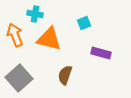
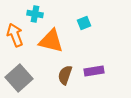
orange triangle: moved 2 px right, 2 px down
purple rectangle: moved 7 px left, 18 px down; rotated 24 degrees counterclockwise
